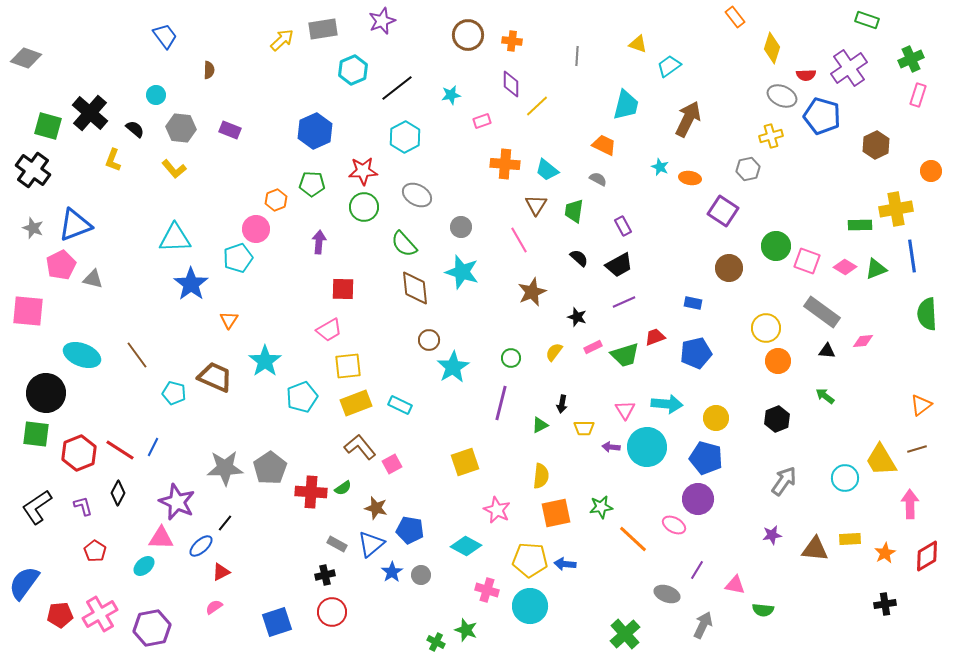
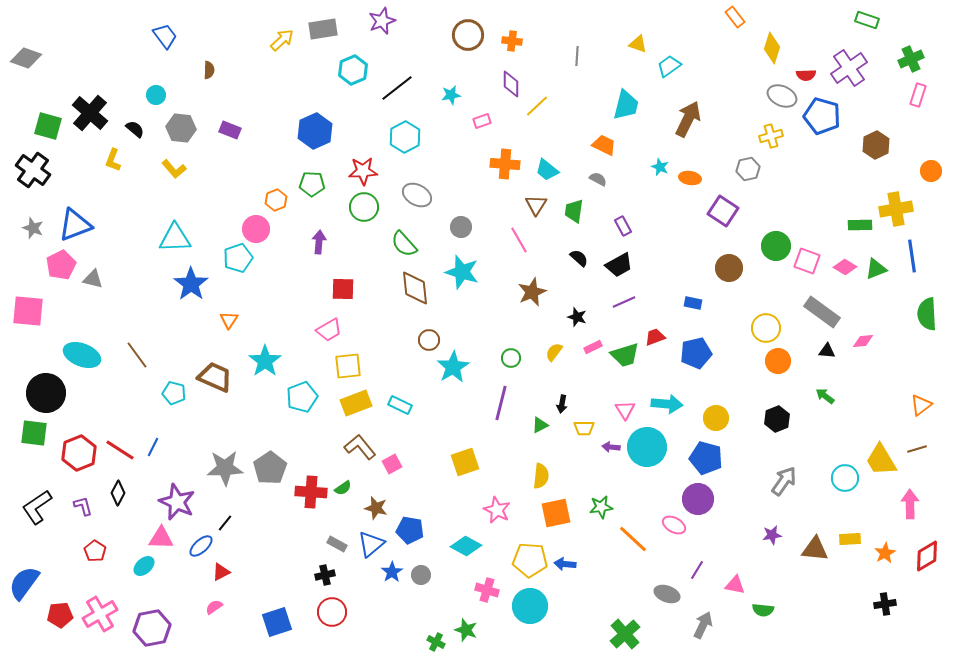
green square at (36, 434): moved 2 px left, 1 px up
